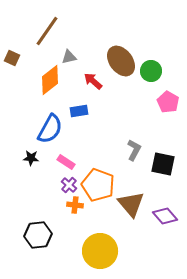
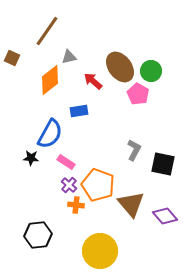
brown ellipse: moved 1 px left, 6 px down
pink pentagon: moved 30 px left, 8 px up
blue semicircle: moved 5 px down
orange cross: moved 1 px right
